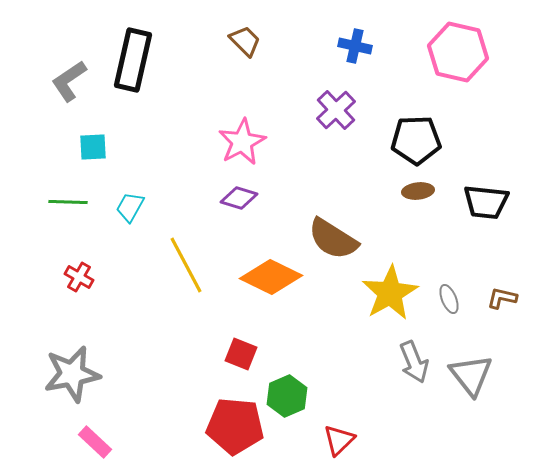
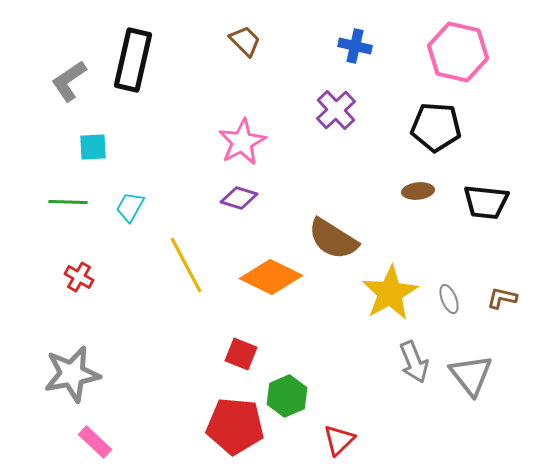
black pentagon: moved 20 px right, 13 px up; rotated 6 degrees clockwise
